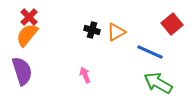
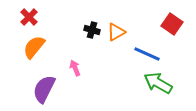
red square: rotated 15 degrees counterclockwise
orange semicircle: moved 7 px right, 12 px down
blue line: moved 3 px left, 2 px down
purple semicircle: moved 22 px right, 18 px down; rotated 136 degrees counterclockwise
pink arrow: moved 10 px left, 7 px up
